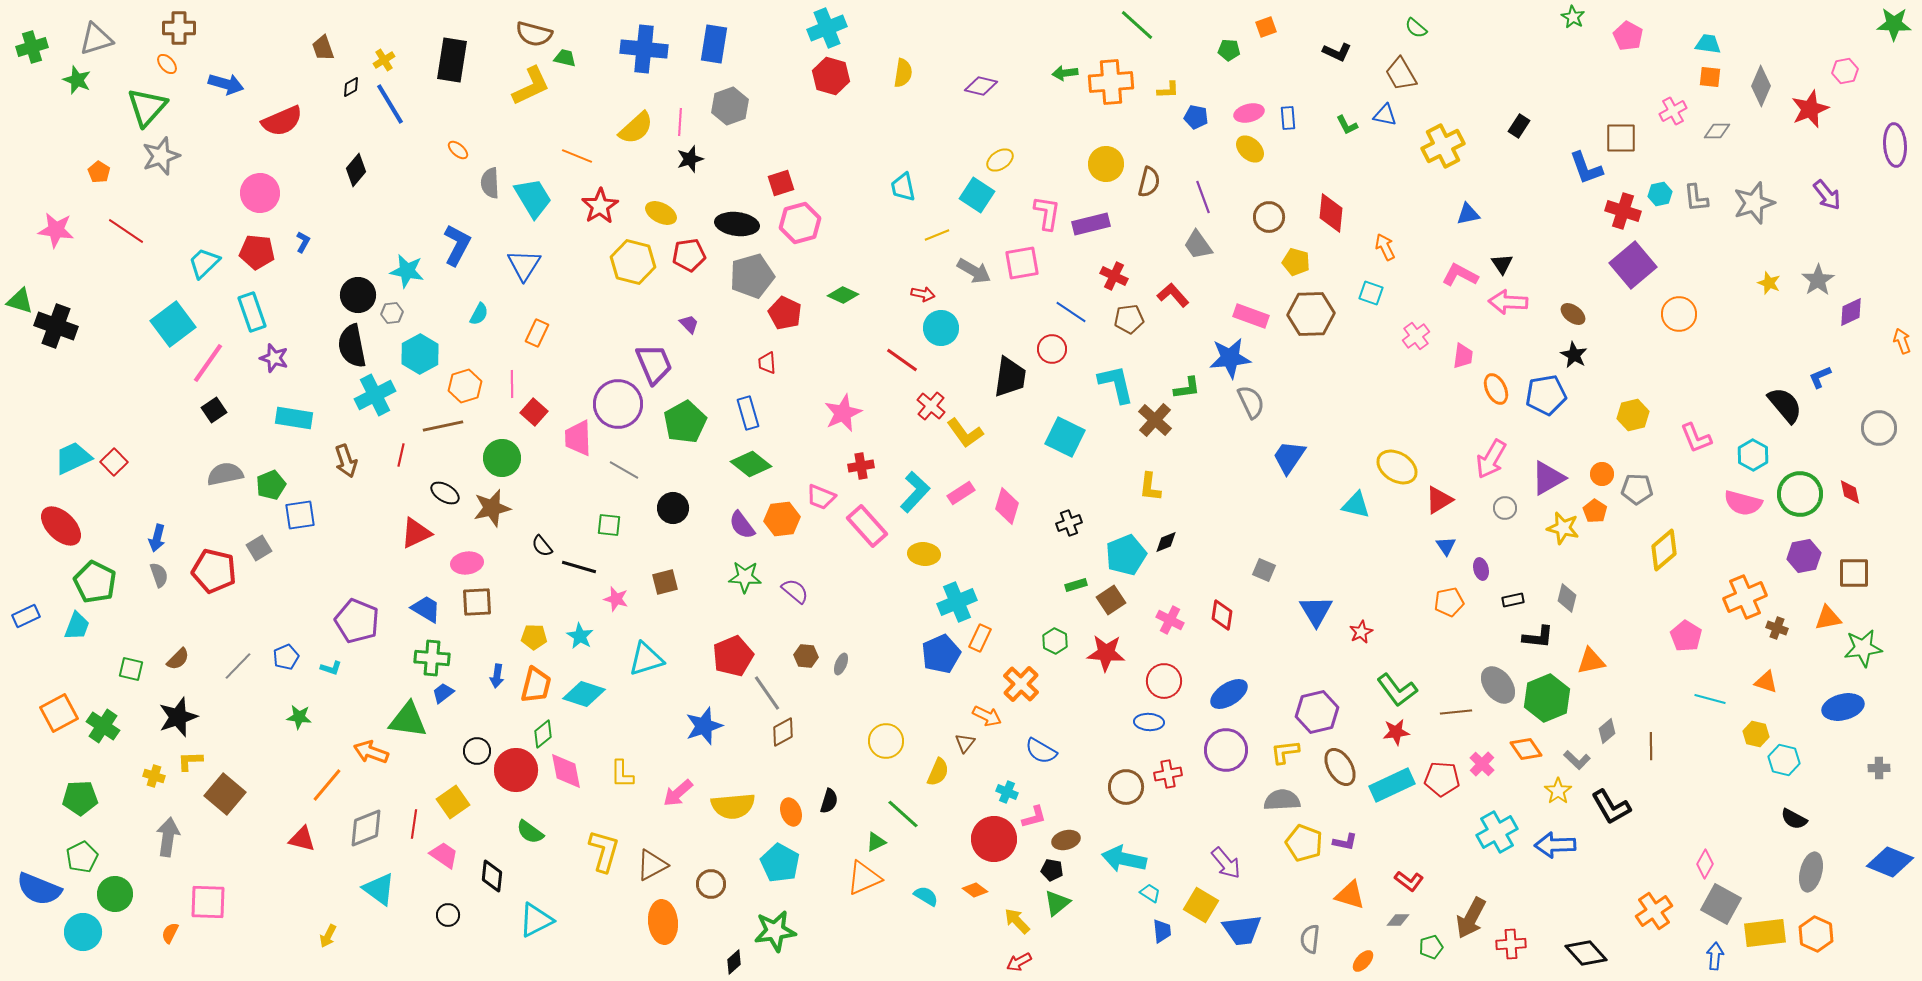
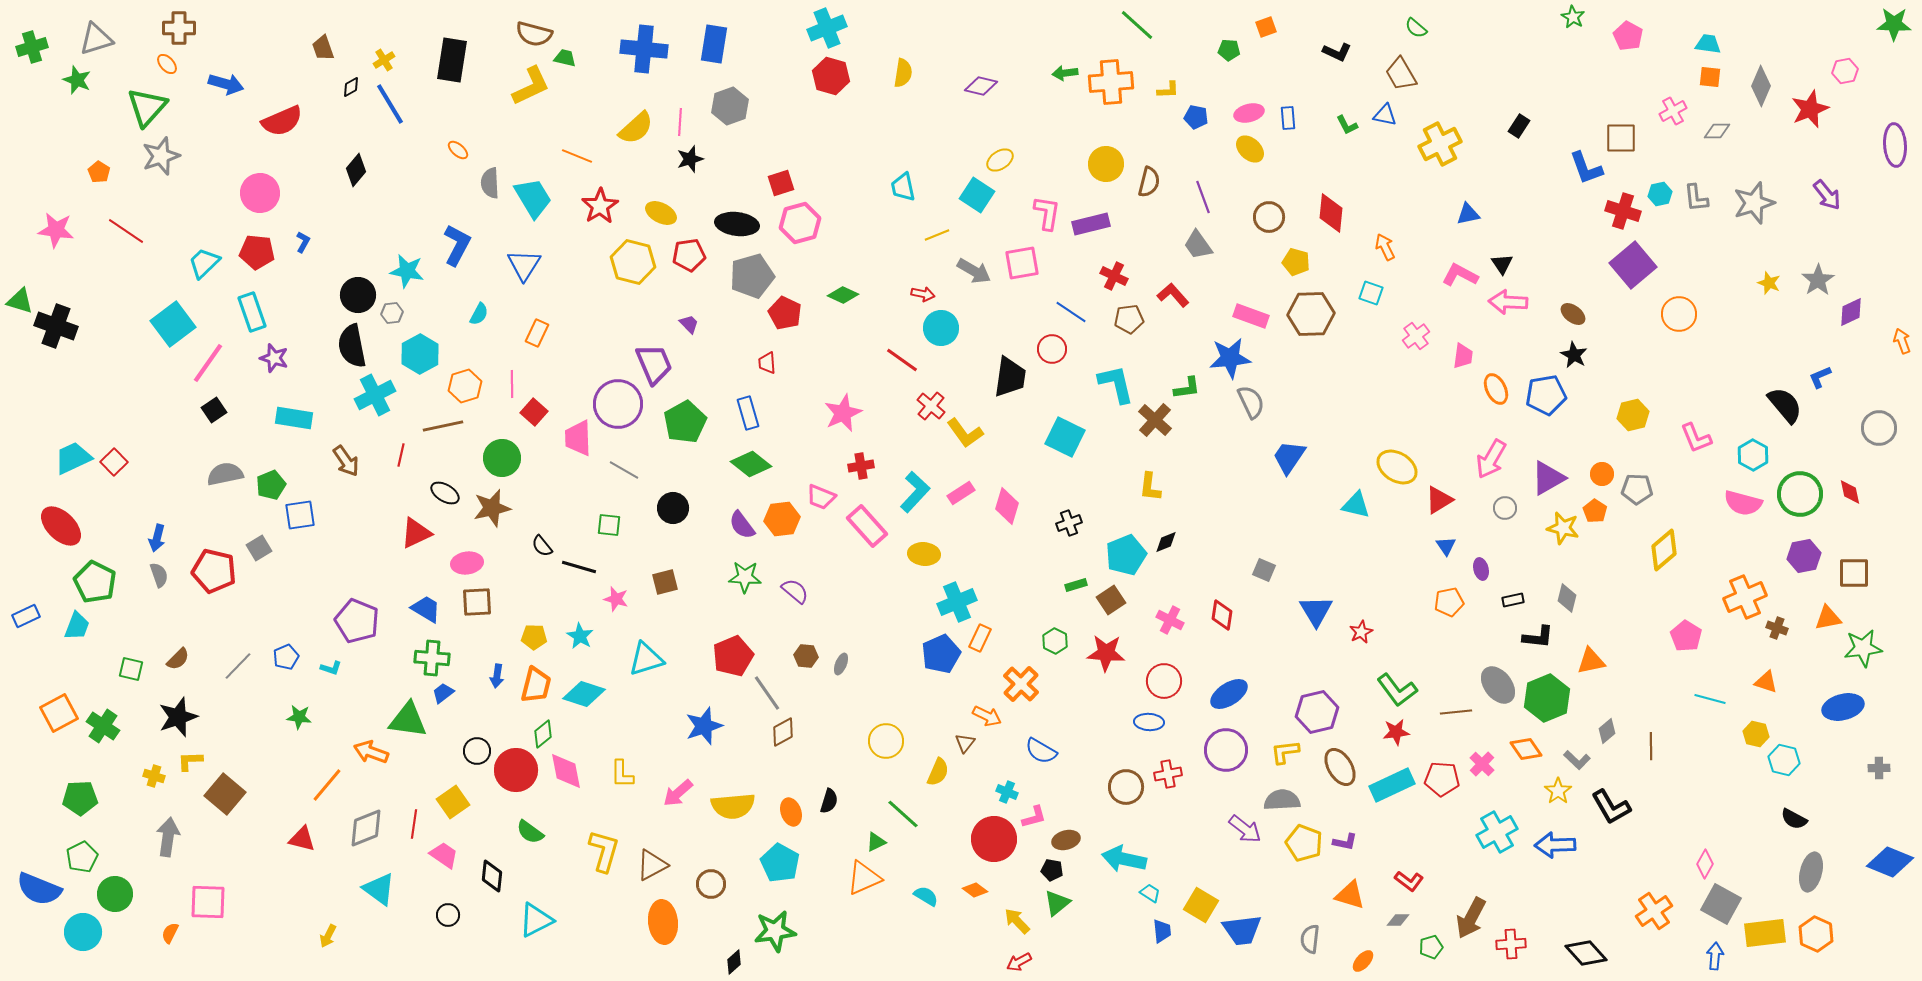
yellow cross at (1443, 146): moved 3 px left, 2 px up
brown arrow at (346, 461): rotated 16 degrees counterclockwise
purple arrow at (1226, 863): moved 19 px right, 34 px up; rotated 12 degrees counterclockwise
